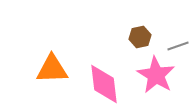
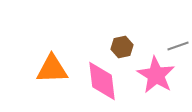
brown hexagon: moved 18 px left, 10 px down
pink diamond: moved 2 px left, 3 px up
